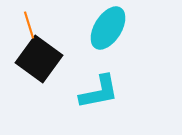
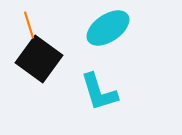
cyan ellipse: rotated 24 degrees clockwise
cyan L-shape: rotated 84 degrees clockwise
